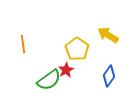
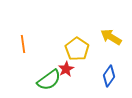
yellow arrow: moved 3 px right, 2 px down
red star: moved 1 px up
